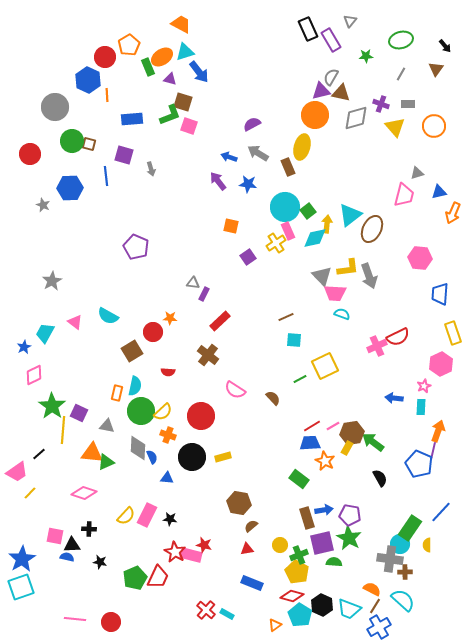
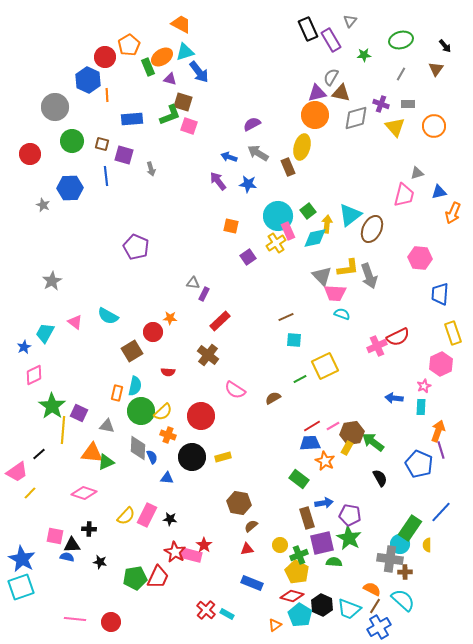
green star at (366, 56): moved 2 px left, 1 px up
purple triangle at (321, 91): moved 4 px left, 2 px down
brown square at (89, 144): moved 13 px right
cyan circle at (285, 207): moved 7 px left, 9 px down
brown semicircle at (273, 398): rotated 77 degrees counterclockwise
purple line at (433, 451): moved 8 px right, 1 px up; rotated 30 degrees counterclockwise
blue arrow at (324, 510): moved 7 px up
red star at (204, 545): rotated 21 degrees clockwise
blue star at (22, 559): rotated 12 degrees counterclockwise
green pentagon at (135, 578): rotated 15 degrees clockwise
